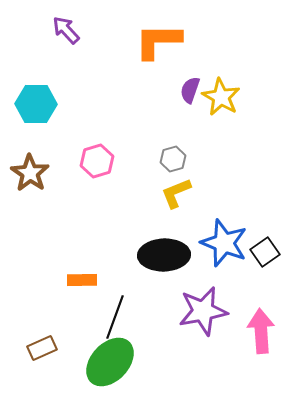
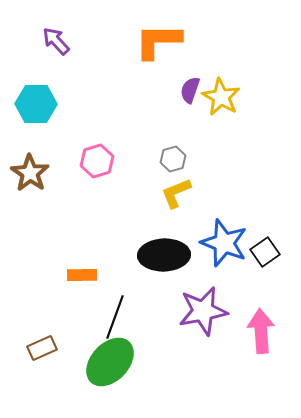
purple arrow: moved 10 px left, 11 px down
orange rectangle: moved 5 px up
